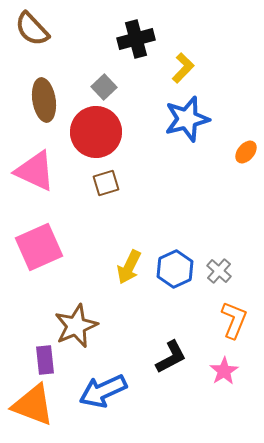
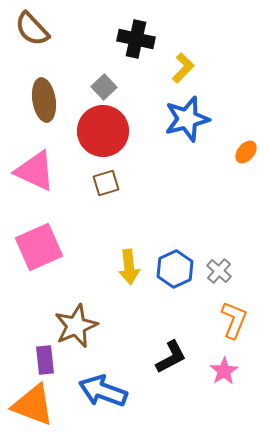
black cross: rotated 27 degrees clockwise
red circle: moved 7 px right, 1 px up
yellow arrow: rotated 32 degrees counterclockwise
blue arrow: rotated 45 degrees clockwise
